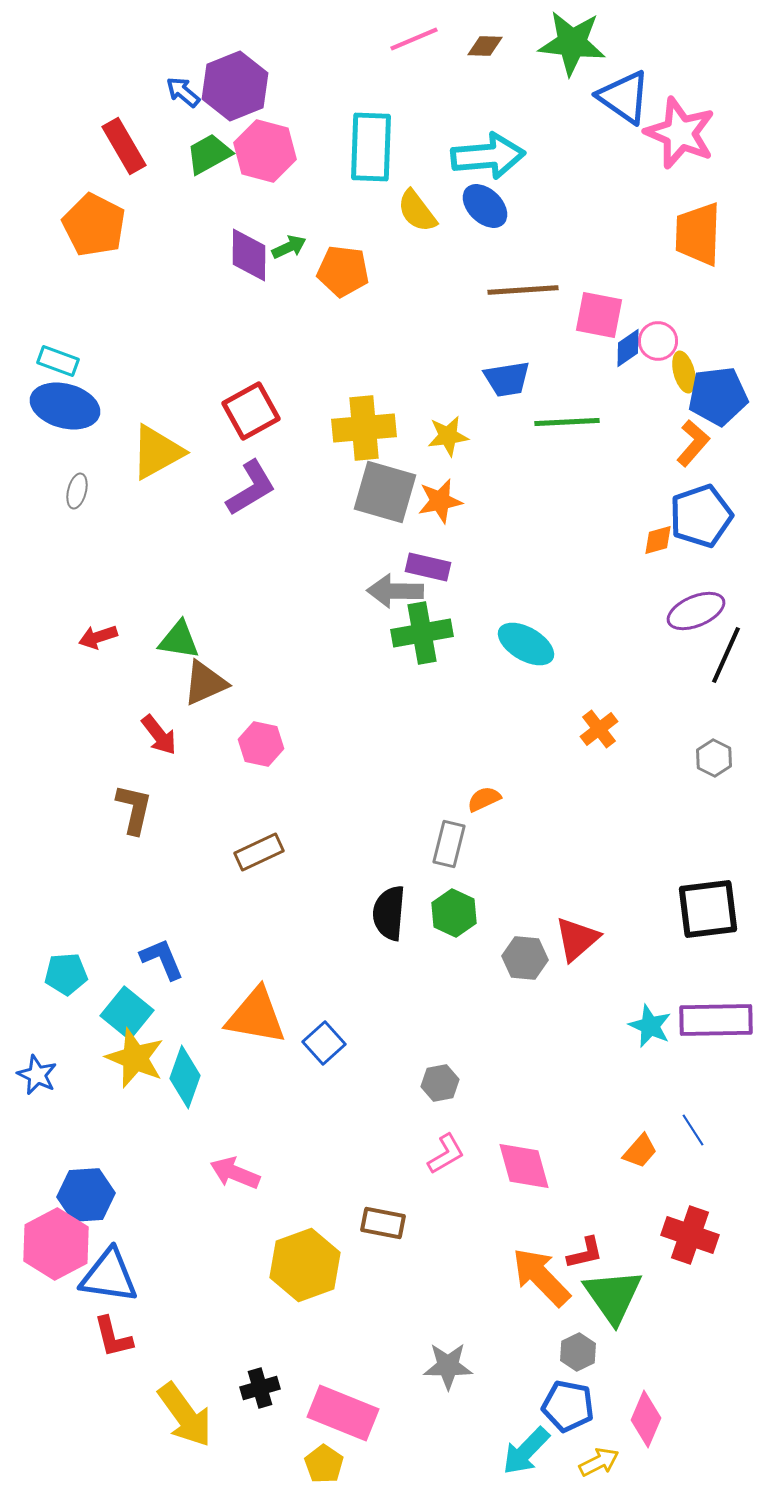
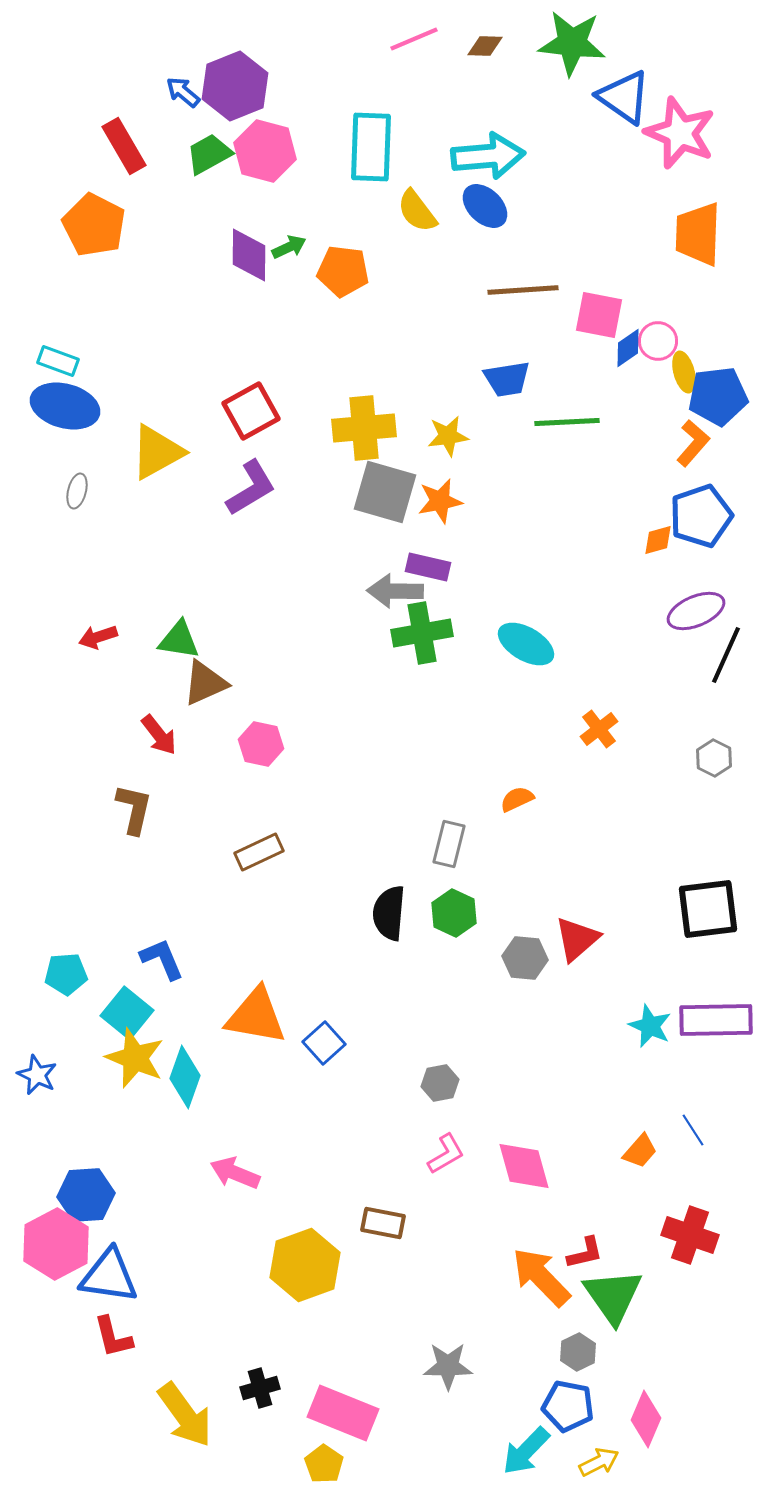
orange semicircle at (484, 799): moved 33 px right
